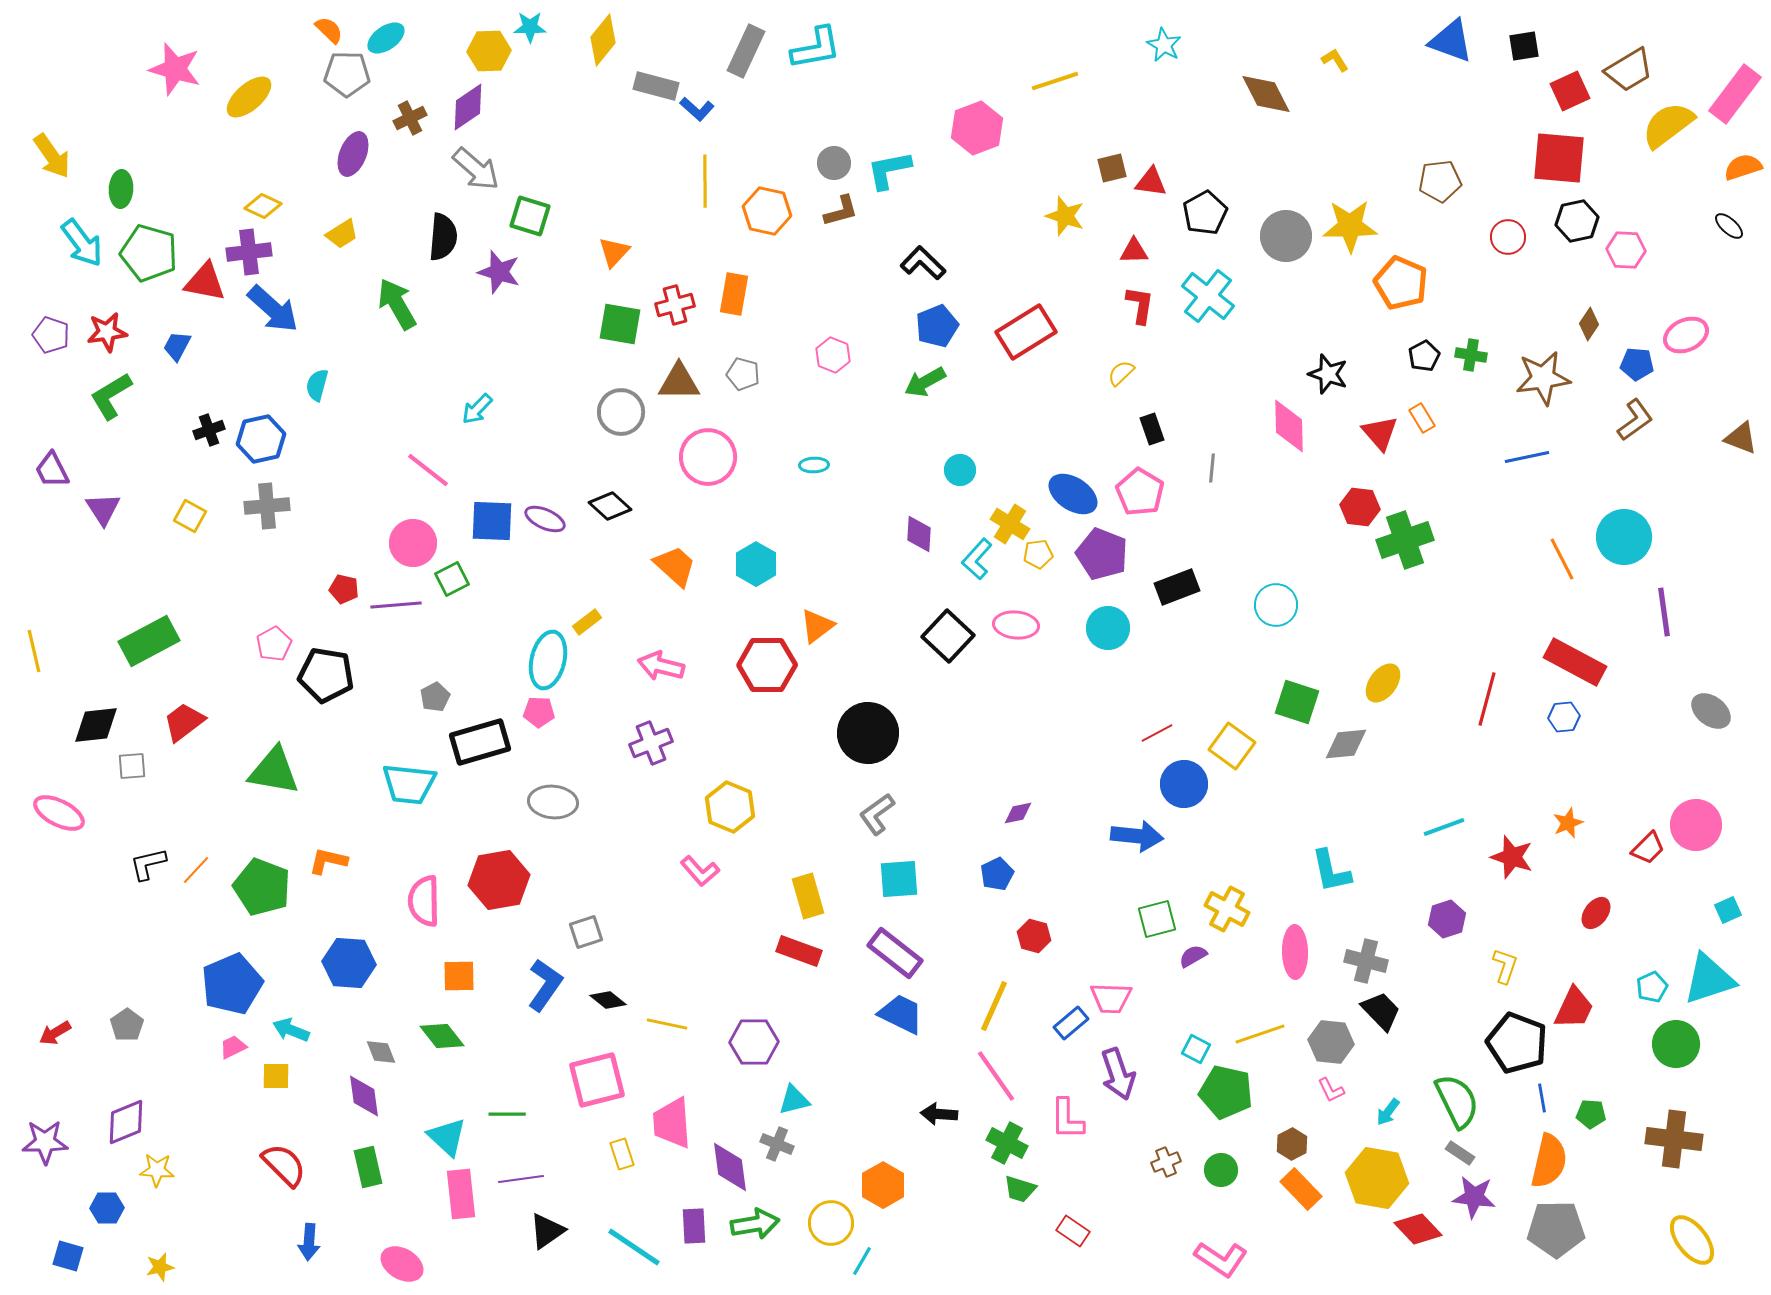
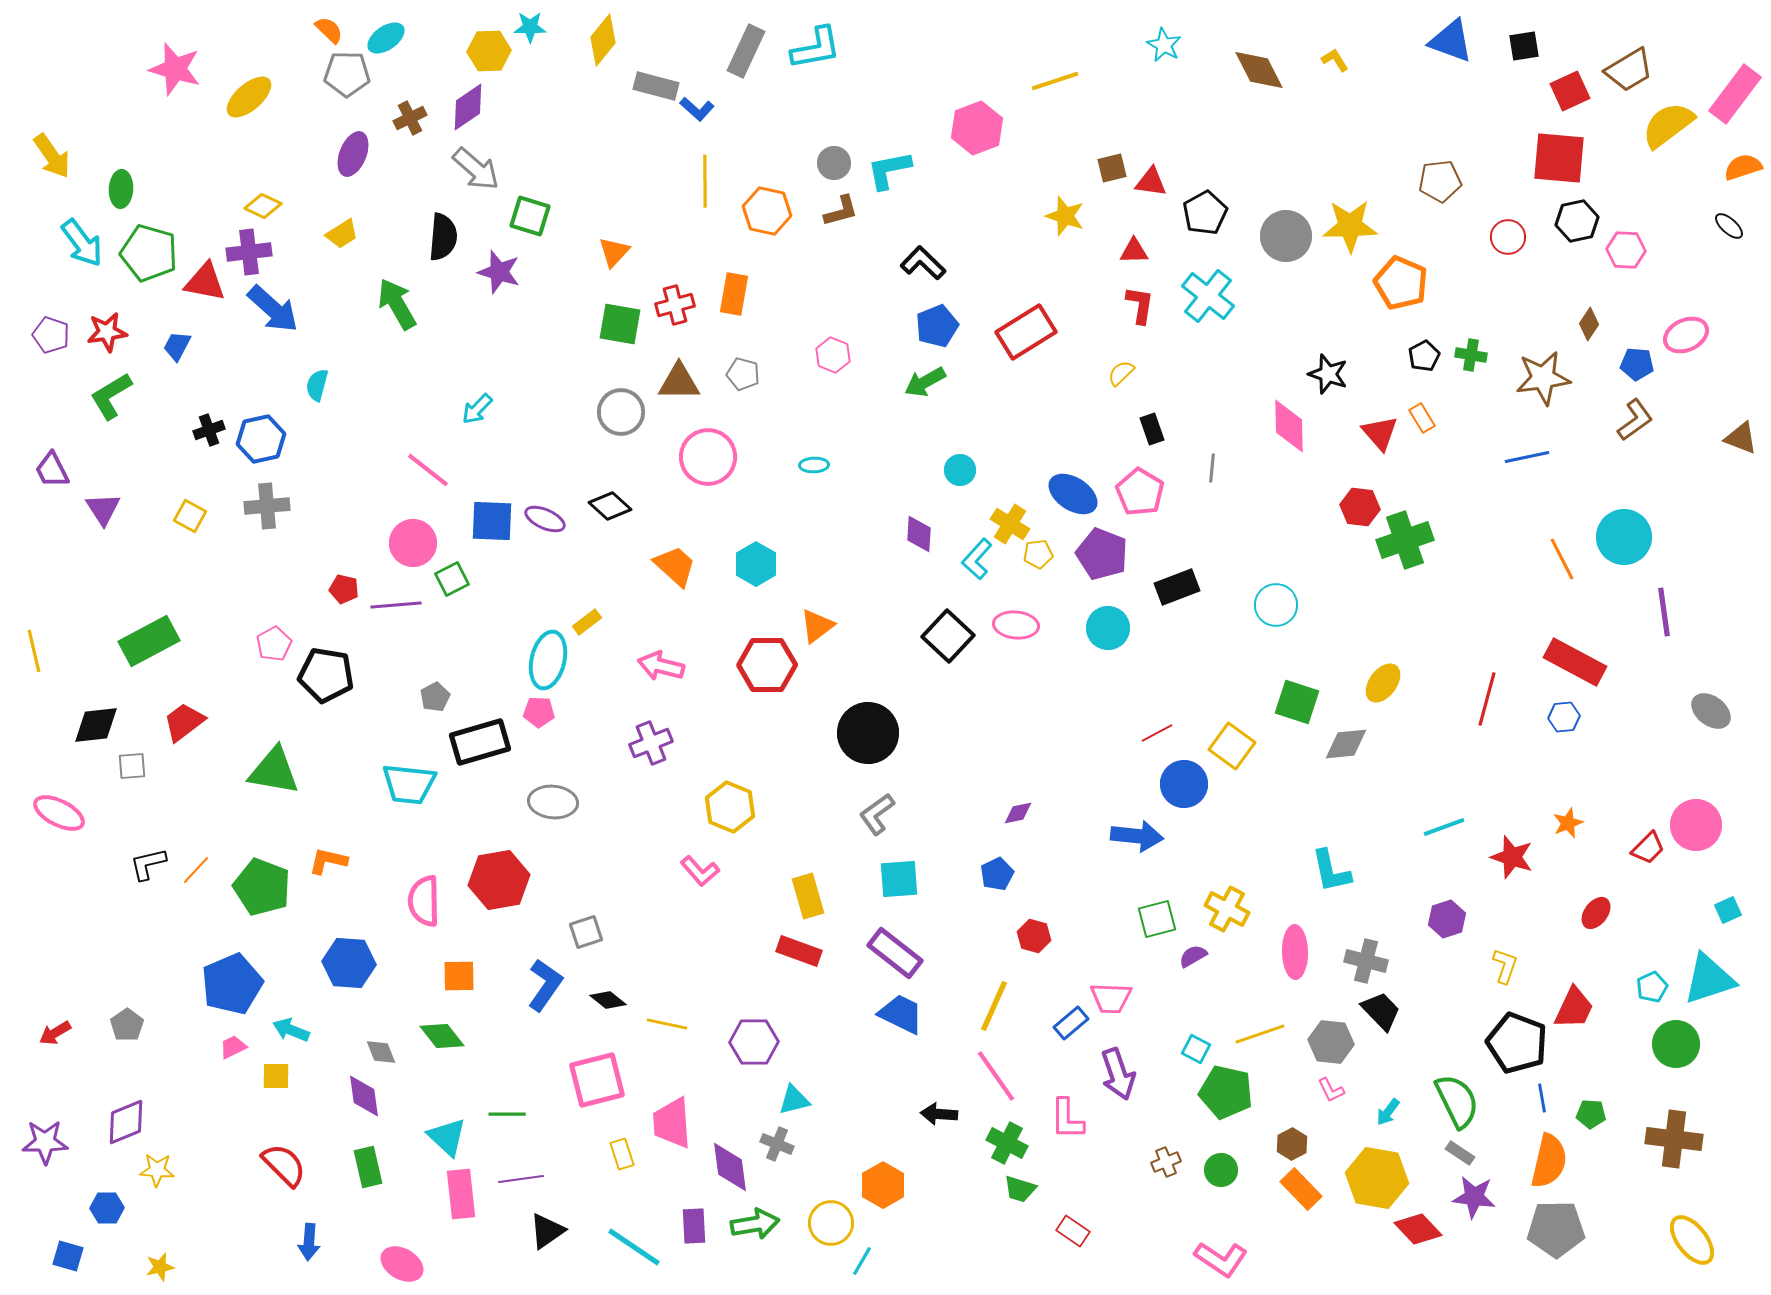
brown diamond at (1266, 94): moved 7 px left, 24 px up
